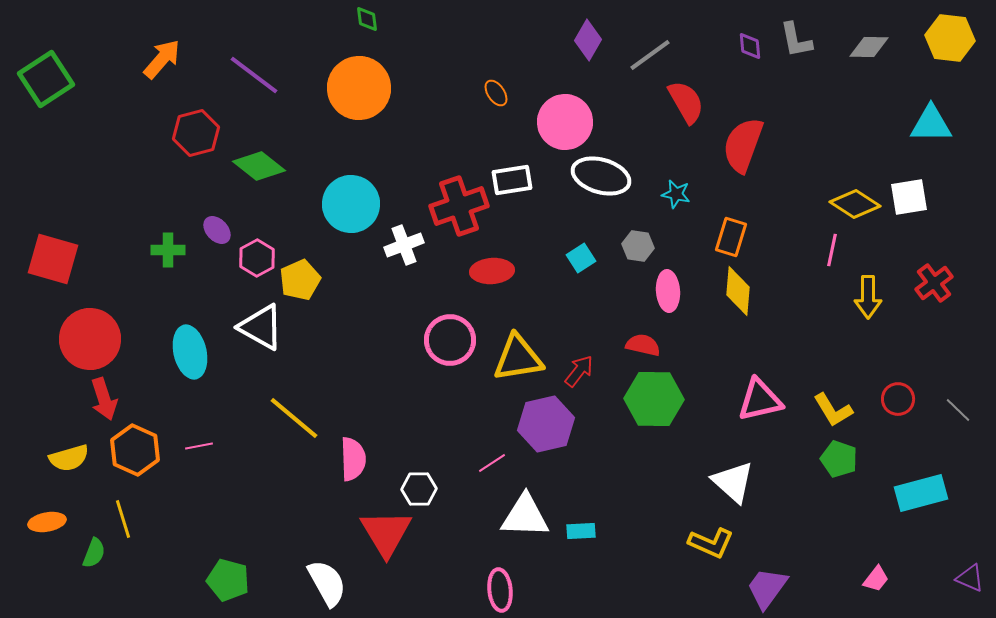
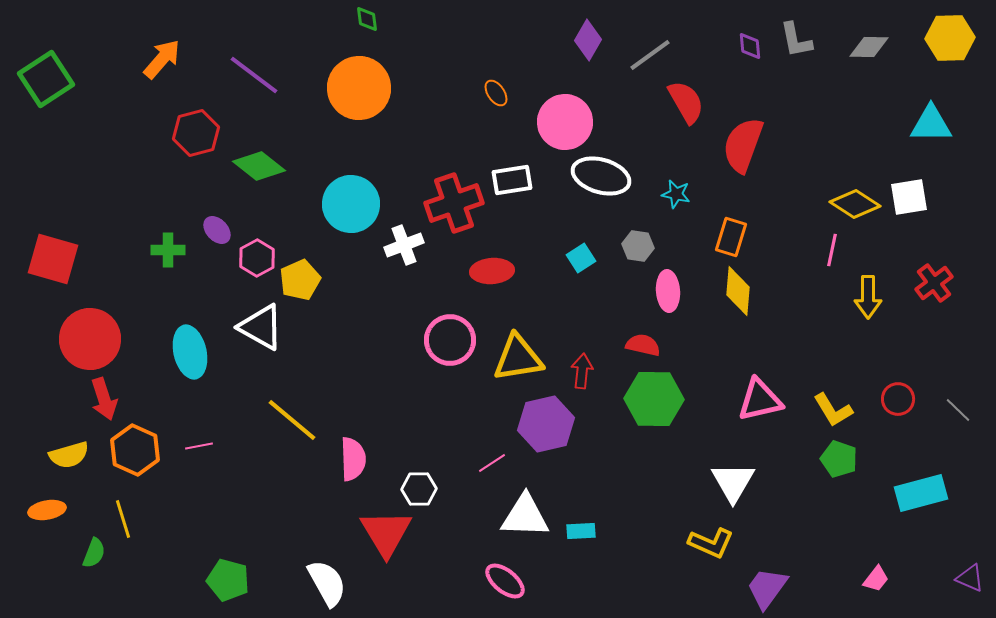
yellow hexagon at (950, 38): rotated 9 degrees counterclockwise
red cross at (459, 206): moved 5 px left, 3 px up
red arrow at (579, 371): moved 3 px right; rotated 32 degrees counterclockwise
yellow line at (294, 418): moved 2 px left, 2 px down
yellow semicircle at (69, 458): moved 3 px up
white triangle at (733, 482): rotated 18 degrees clockwise
orange ellipse at (47, 522): moved 12 px up
pink ellipse at (500, 590): moved 5 px right, 9 px up; rotated 45 degrees counterclockwise
